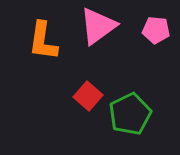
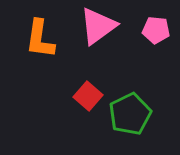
orange L-shape: moved 3 px left, 2 px up
